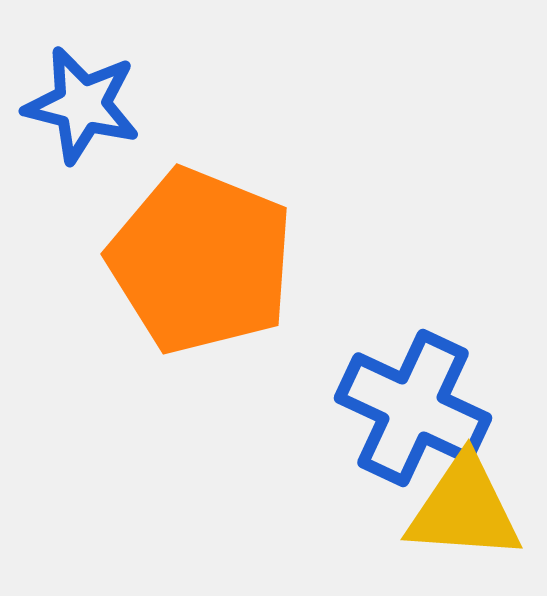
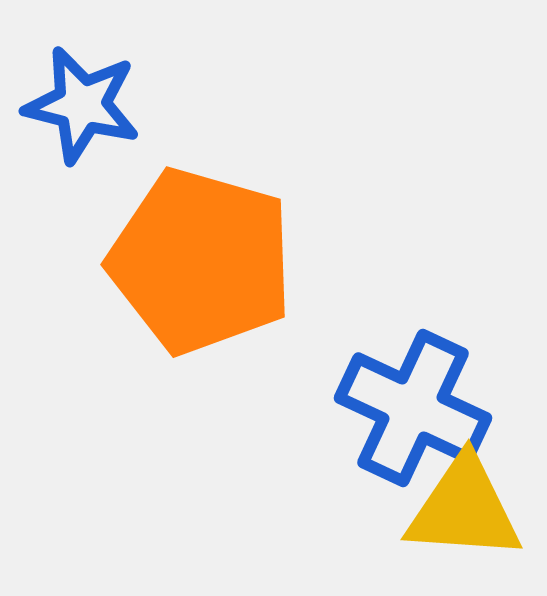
orange pentagon: rotated 6 degrees counterclockwise
